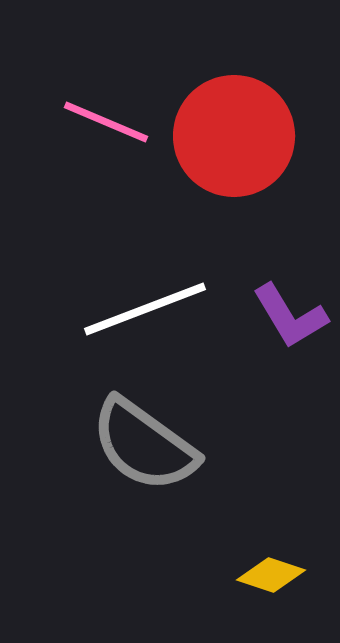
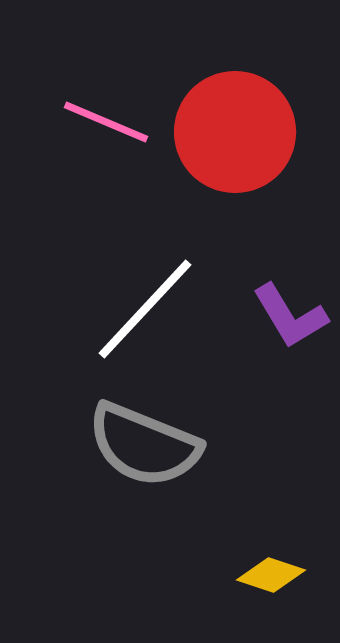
red circle: moved 1 px right, 4 px up
white line: rotated 26 degrees counterclockwise
gray semicircle: rotated 14 degrees counterclockwise
